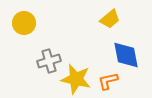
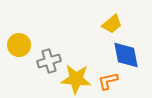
yellow trapezoid: moved 2 px right, 5 px down
yellow circle: moved 5 px left, 22 px down
yellow star: rotated 8 degrees counterclockwise
